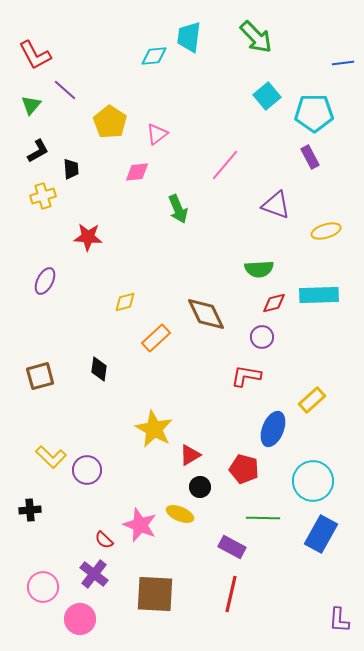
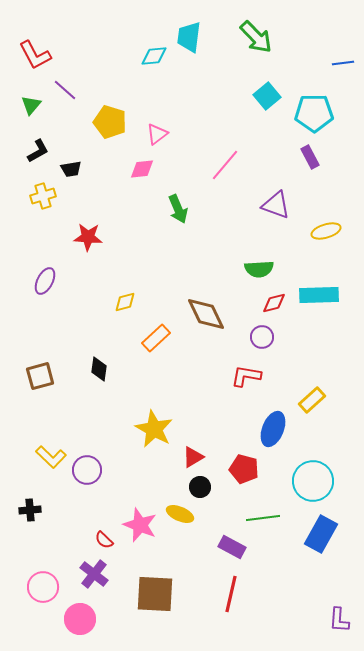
yellow pentagon at (110, 122): rotated 16 degrees counterclockwise
black trapezoid at (71, 169): rotated 85 degrees clockwise
pink diamond at (137, 172): moved 5 px right, 3 px up
red triangle at (190, 455): moved 3 px right, 2 px down
green line at (263, 518): rotated 8 degrees counterclockwise
